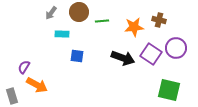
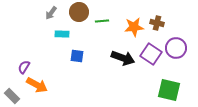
brown cross: moved 2 px left, 3 px down
gray rectangle: rotated 28 degrees counterclockwise
